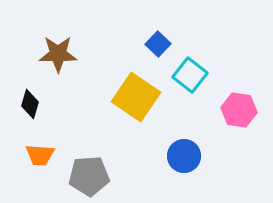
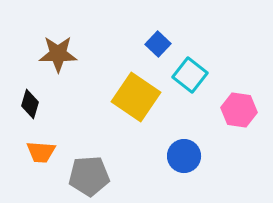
orange trapezoid: moved 1 px right, 3 px up
